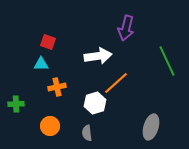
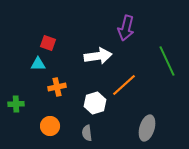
red square: moved 1 px down
cyan triangle: moved 3 px left
orange line: moved 8 px right, 2 px down
gray ellipse: moved 4 px left, 1 px down
